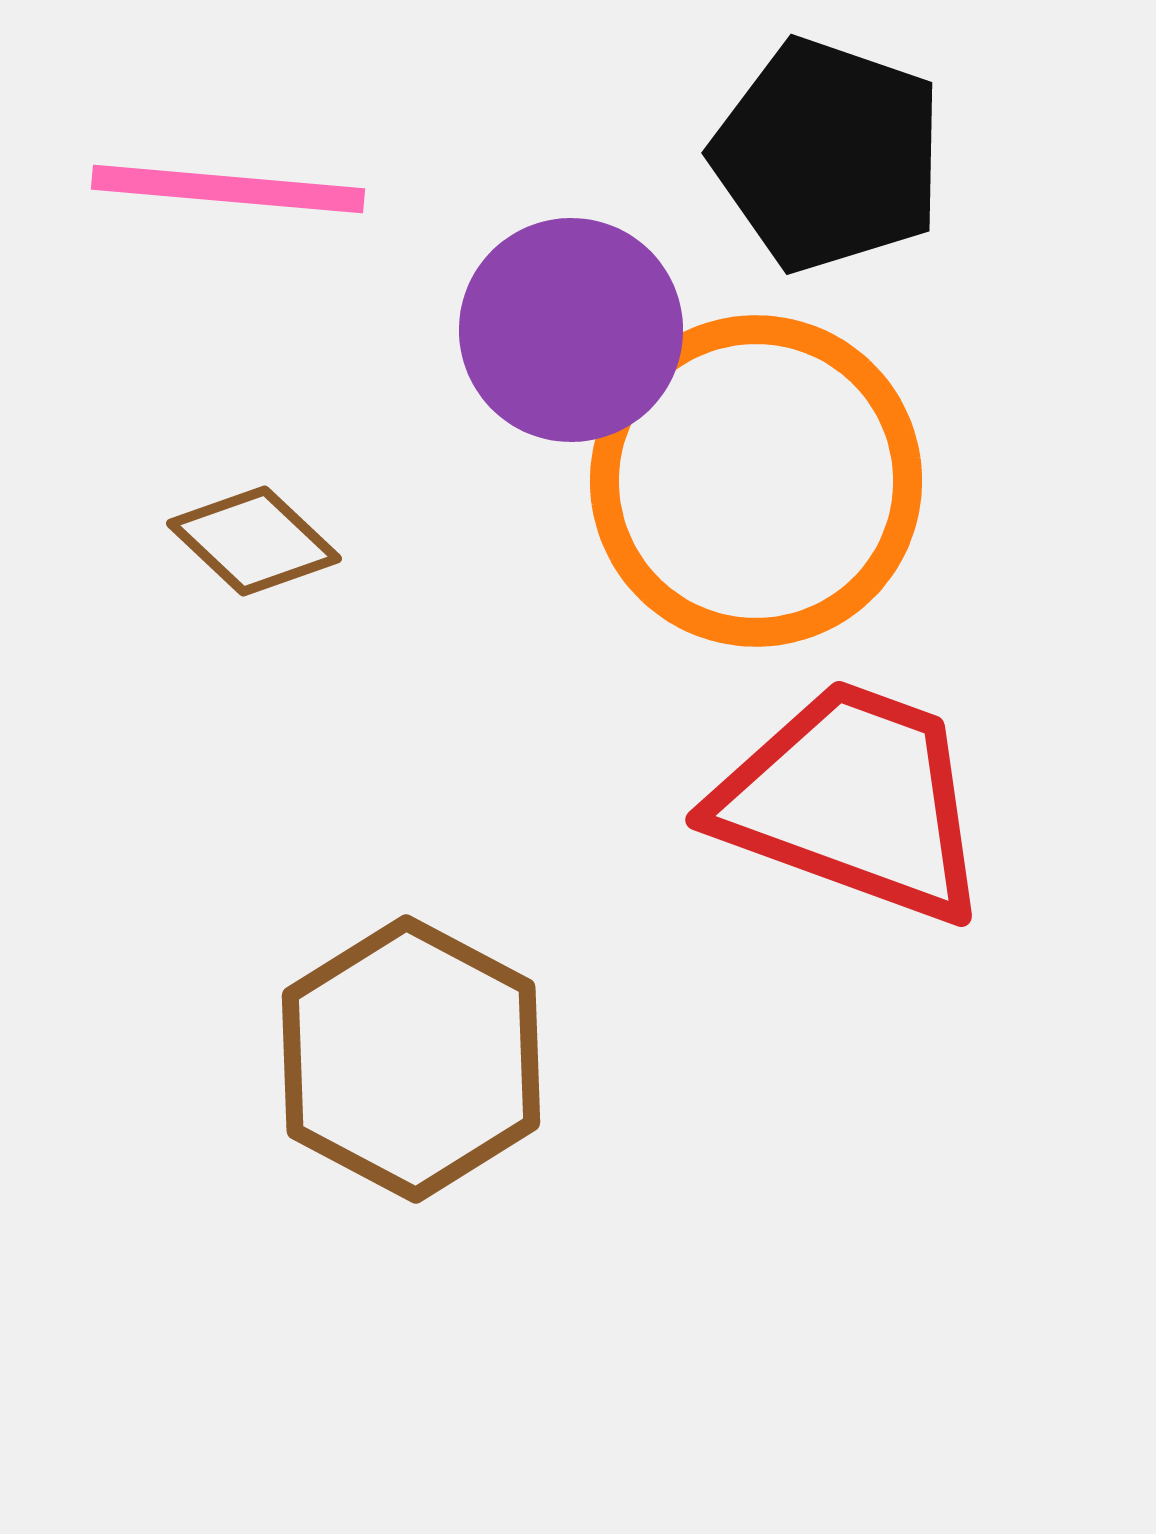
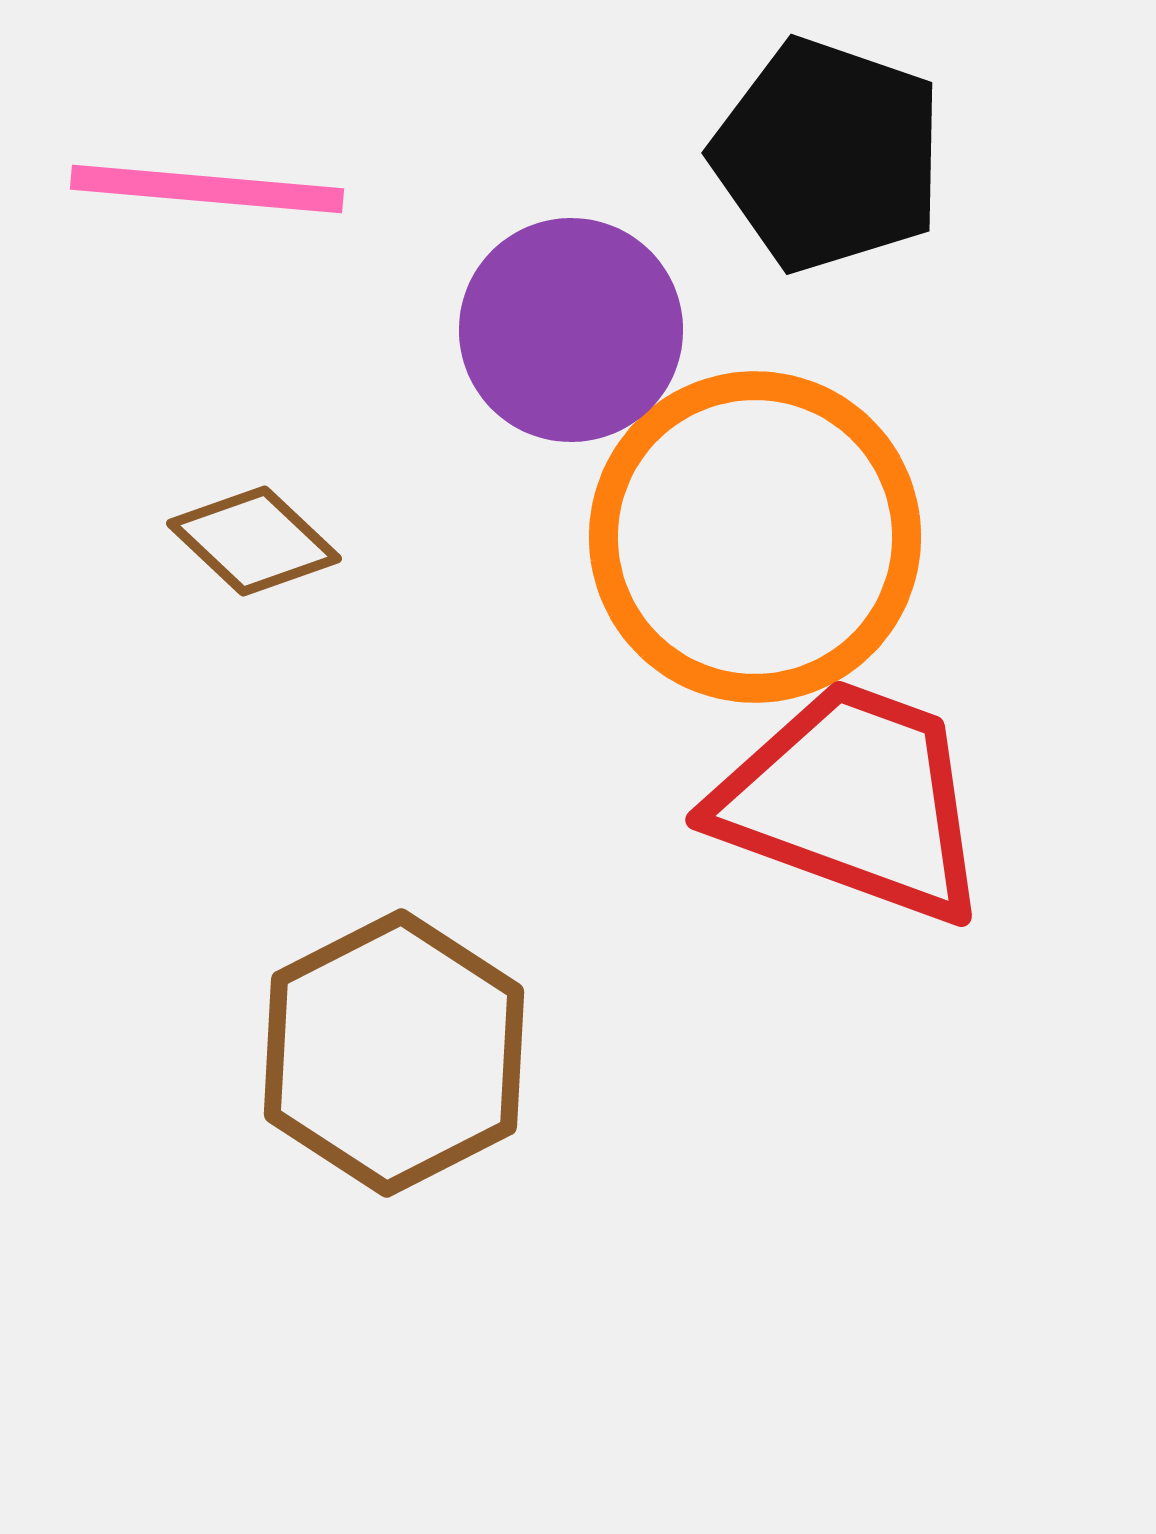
pink line: moved 21 px left
orange circle: moved 1 px left, 56 px down
brown hexagon: moved 17 px left, 6 px up; rotated 5 degrees clockwise
